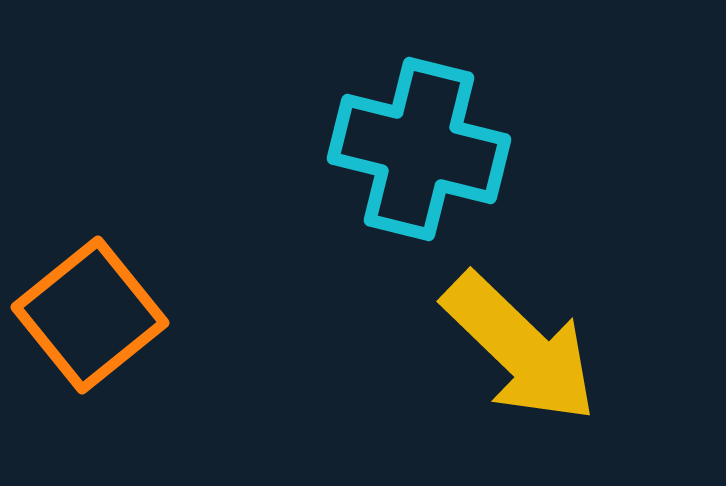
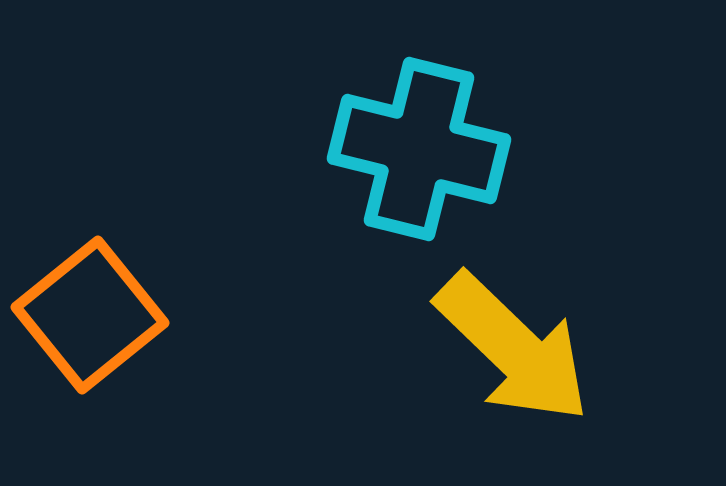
yellow arrow: moved 7 px left
